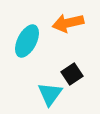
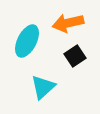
black square: moved 3 px right, 18 px up
cyan triangle: moved 7 px left, 7 px up; rotated 12 degrees clockwise
